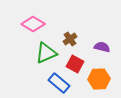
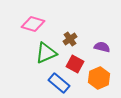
pink diamond: rotated 15 degrees counterclockwise
orange hexagon: moved 1 px up; rotated 20 degrees counterclockwise
